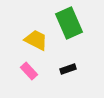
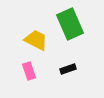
green rectangle: moved 1 px right, 1 px down
pink rectangle: rotated 24 degrees clockwise
